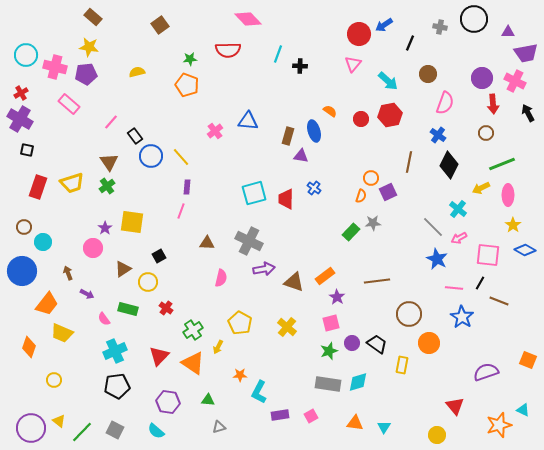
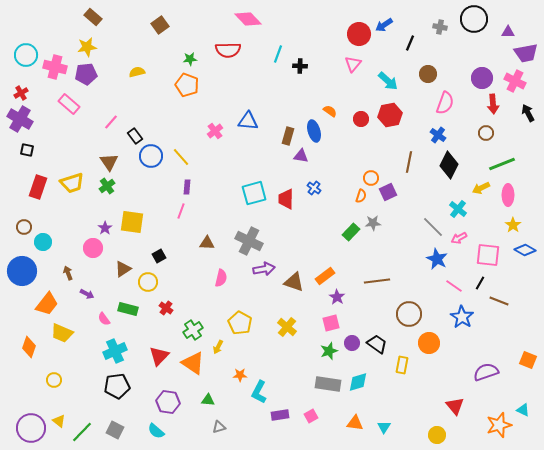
yellow star at (89, 47): moved 2 px left; rotated 18 degrees counterclockwise
pink line at (454, 288): moved 2 px up; rotated 30 degrees clockwise
